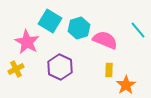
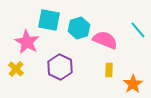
cyan square: moved 1 px left, 1 px up; rotated 20 degrees counterclockwise
yellow cross: rotated 21 degrees counterclockwise
orange star: moved 7 px right, 1 px up
